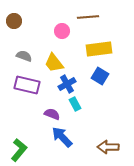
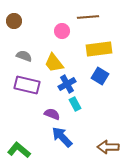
green L-shape: rotated 90 degrees counterclockwise
